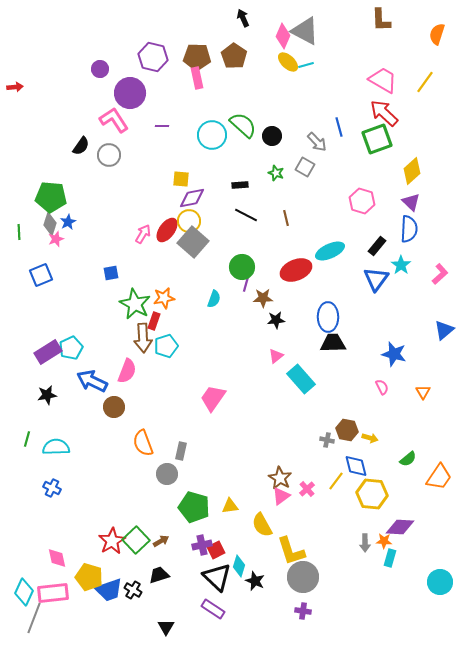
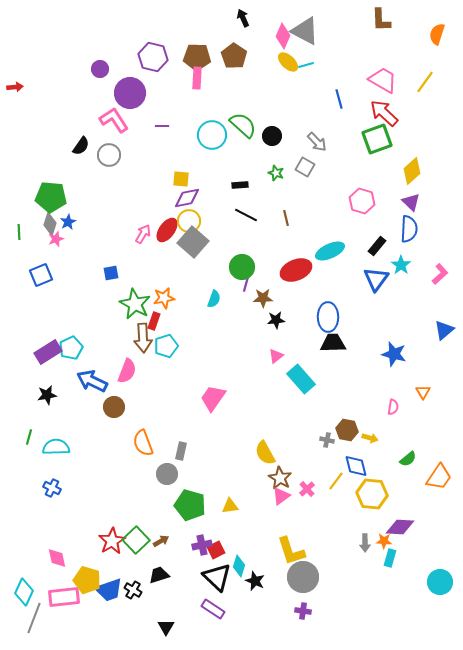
pink rectangle at (197, 78): rotated 15 degrees clockwise
blue line at (339, 127): moved 28 px up
purple diamond at (192, 198): moved 5 px left
pink semicircle at (382, 387): moved 11 px right, 20 px down; rotated 35 degrees clockwise
green line at (27, 439): moved 2 px right, 2 px up
green pentagon at (194, 507): moved 4 px left, 2 px up
yellow semicircle at (262, 525): moved 3 px right, 72 px up
yellow pentagon at (89, 577): moved 2 px left, 3 px down
pink rectangle at (53, 593): moved 11 px right, 4 px down
